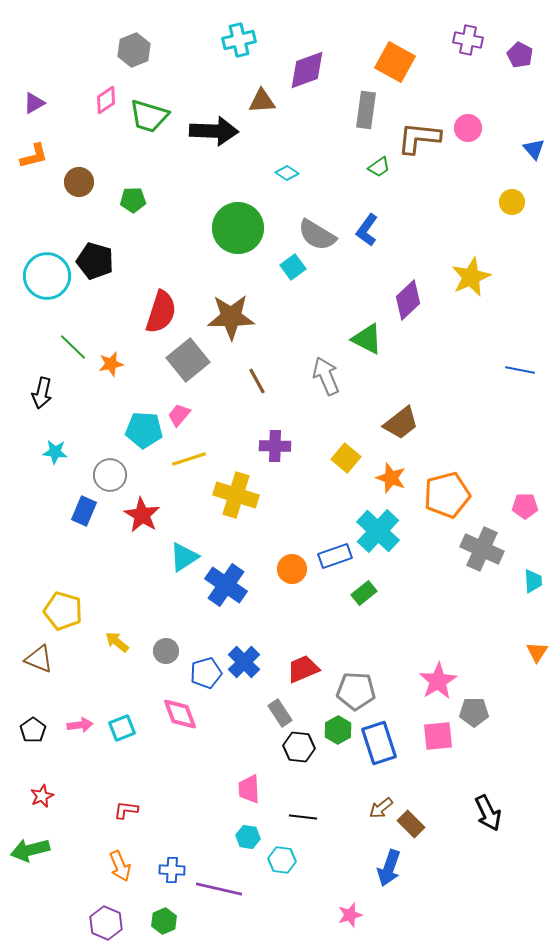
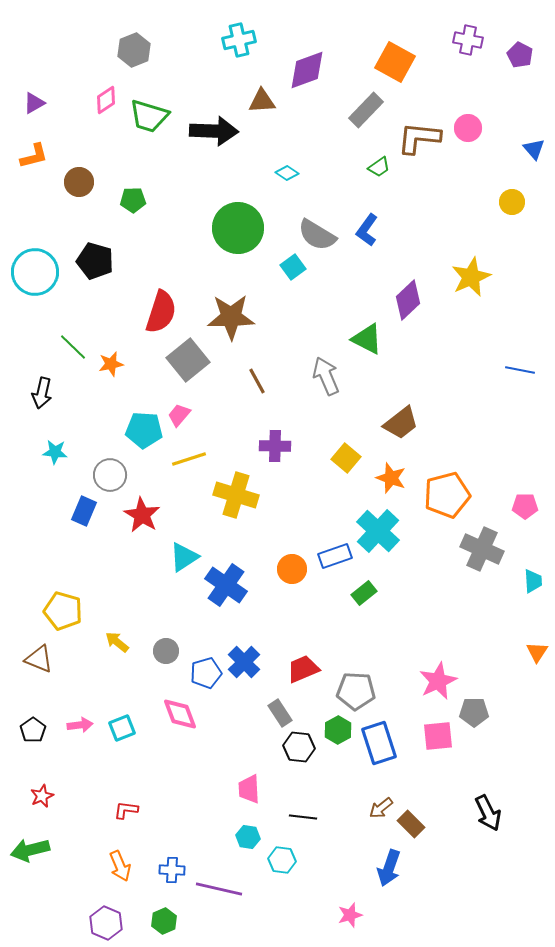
gray rectangle at (366, 110): rotated 36 degrees clockwise
cyan circle at (47, 276): moved 12 px left, 4 px up
pink star at (438, 681): rotated 6 degrees clockwise
